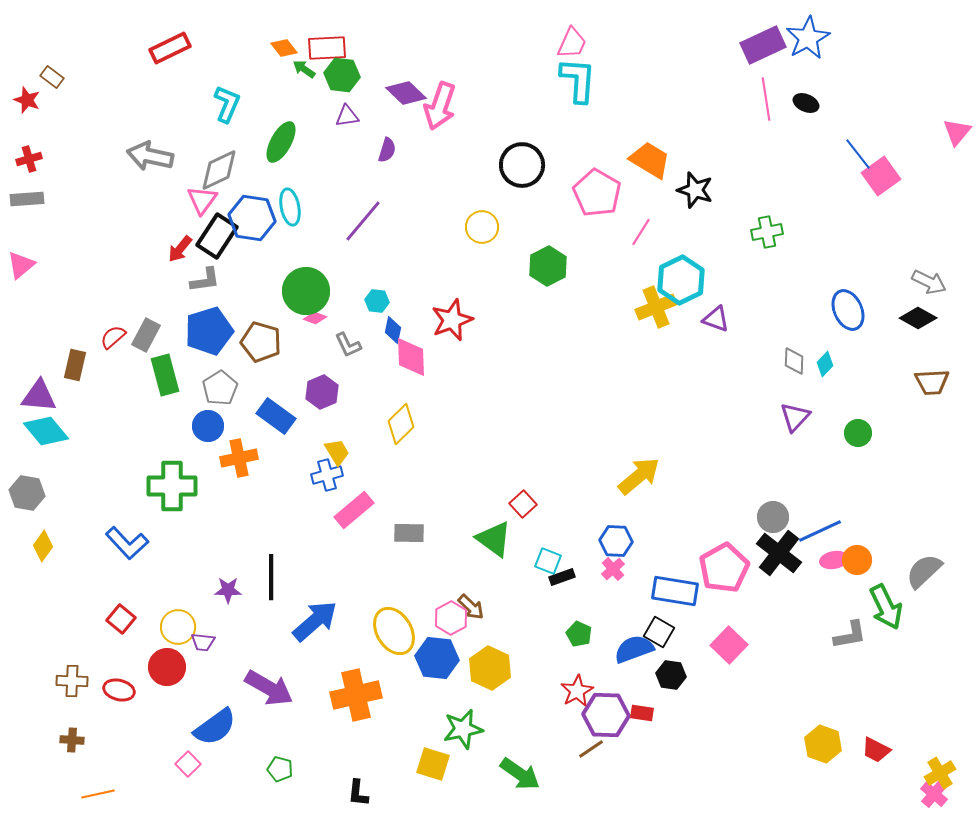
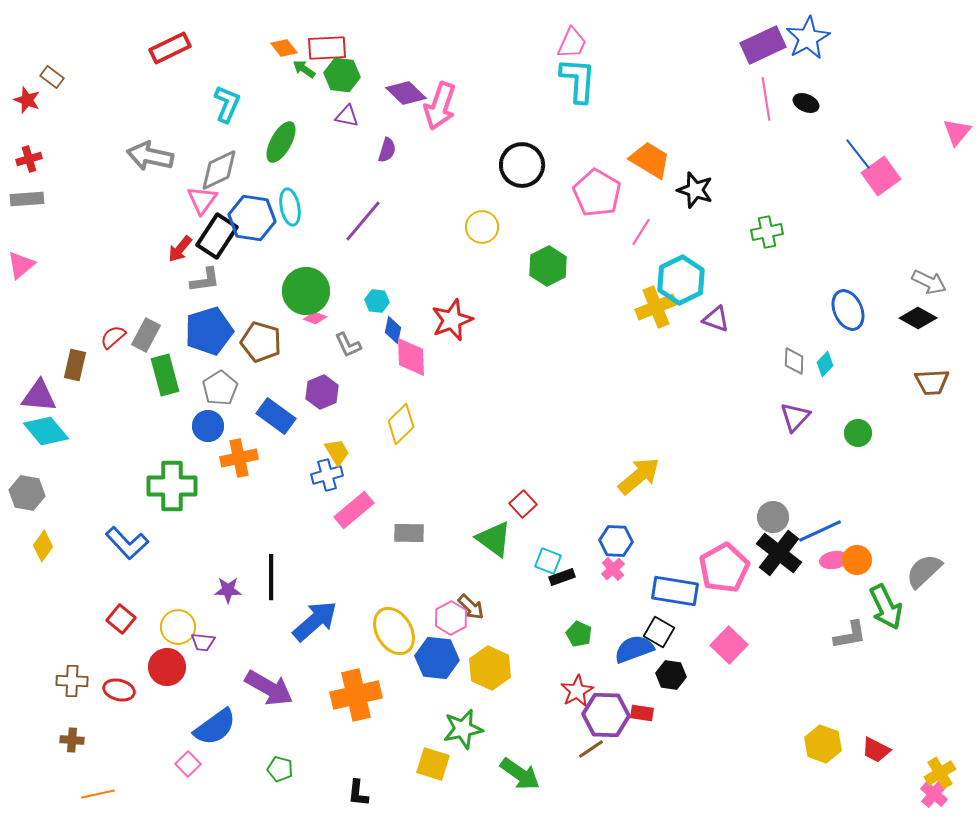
purple triangle at (347, 116): rotated 20 degrees clockwise
